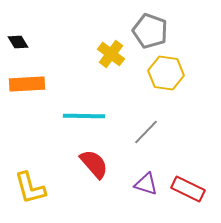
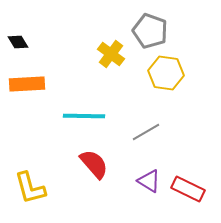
gray line: rotated 16 degrees clockwise
purple triangle: moved 3 px right, 3 px up; rotated 15 degrees clockwise
